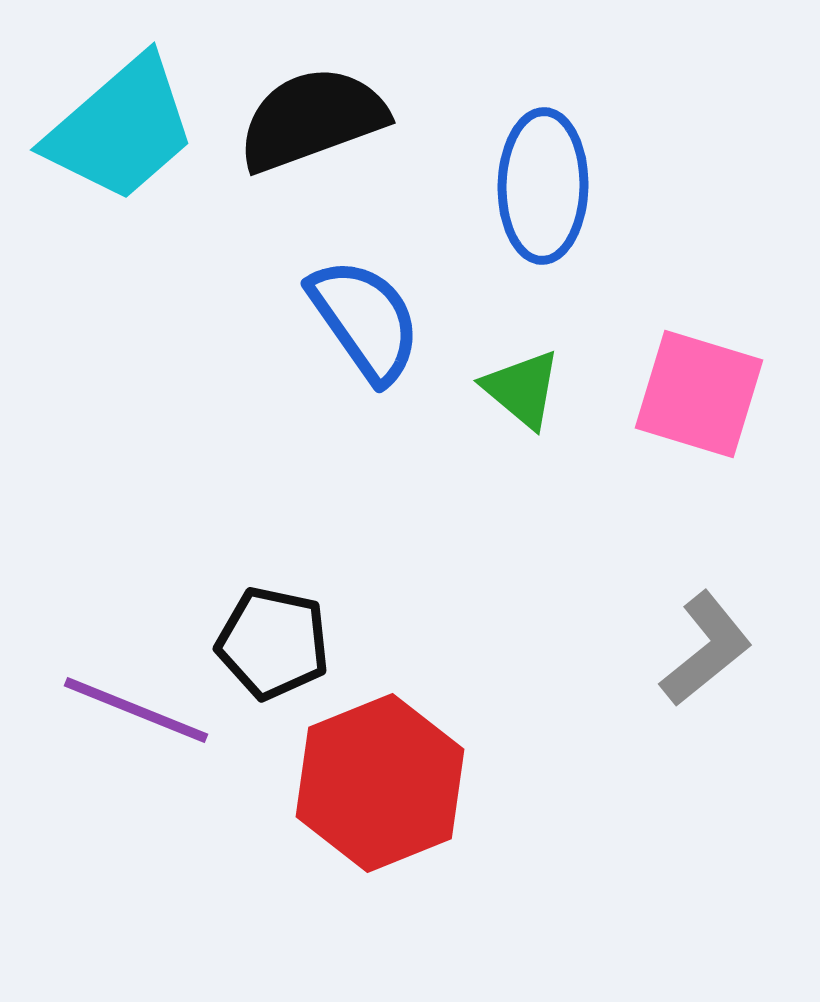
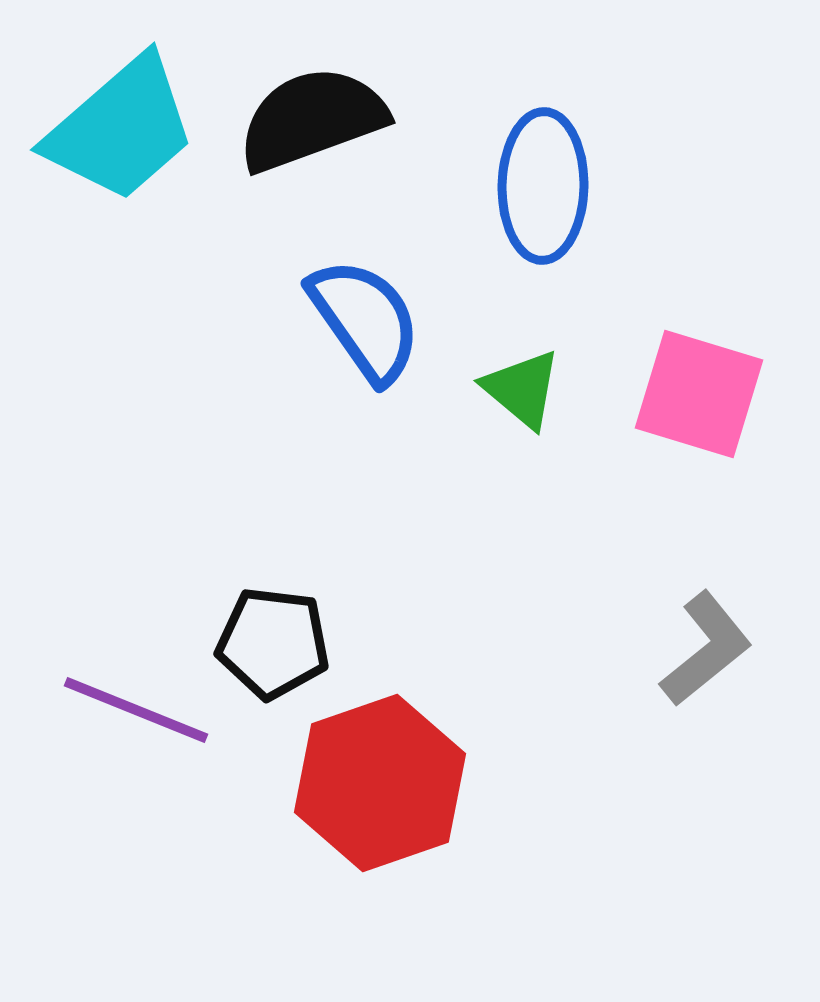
black pentagon: rotated 5 degrees counterclockwise
red hexagon: rotated 3 degrees clockwise
